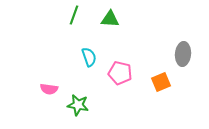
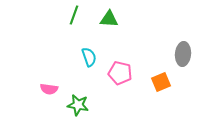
green triangle: moved 1 px left
